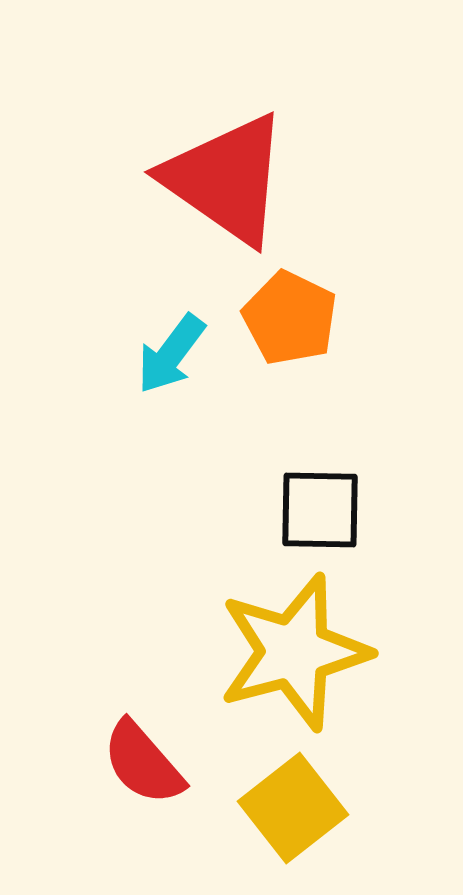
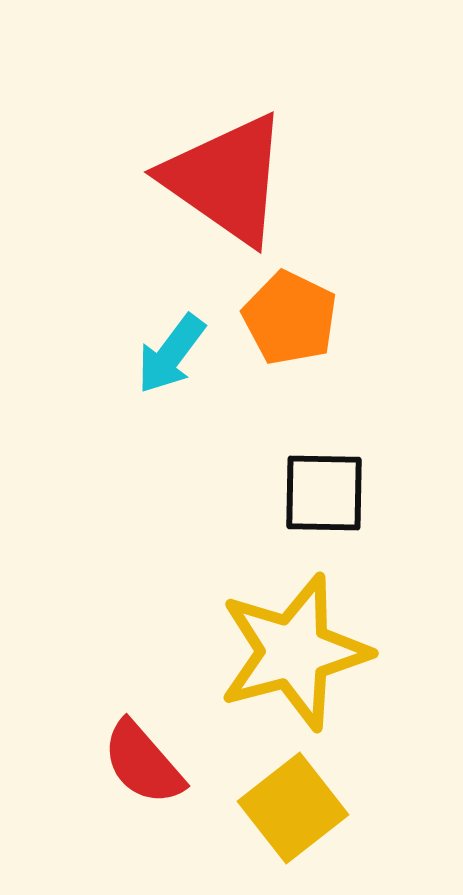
black square: moved 4 px right, 17 px up
